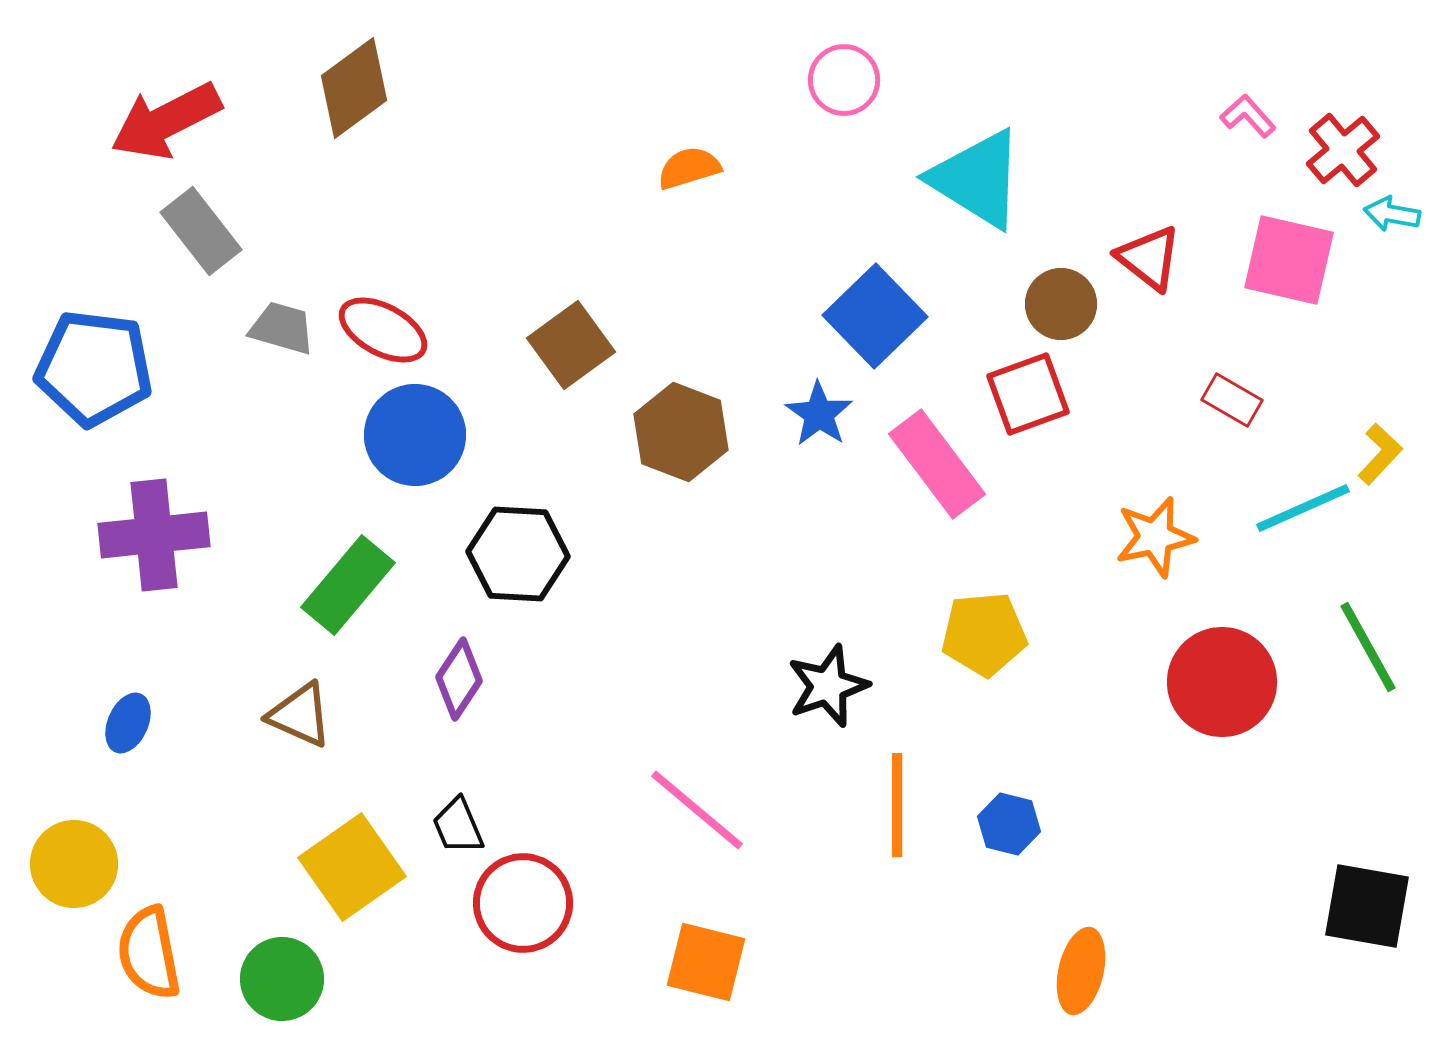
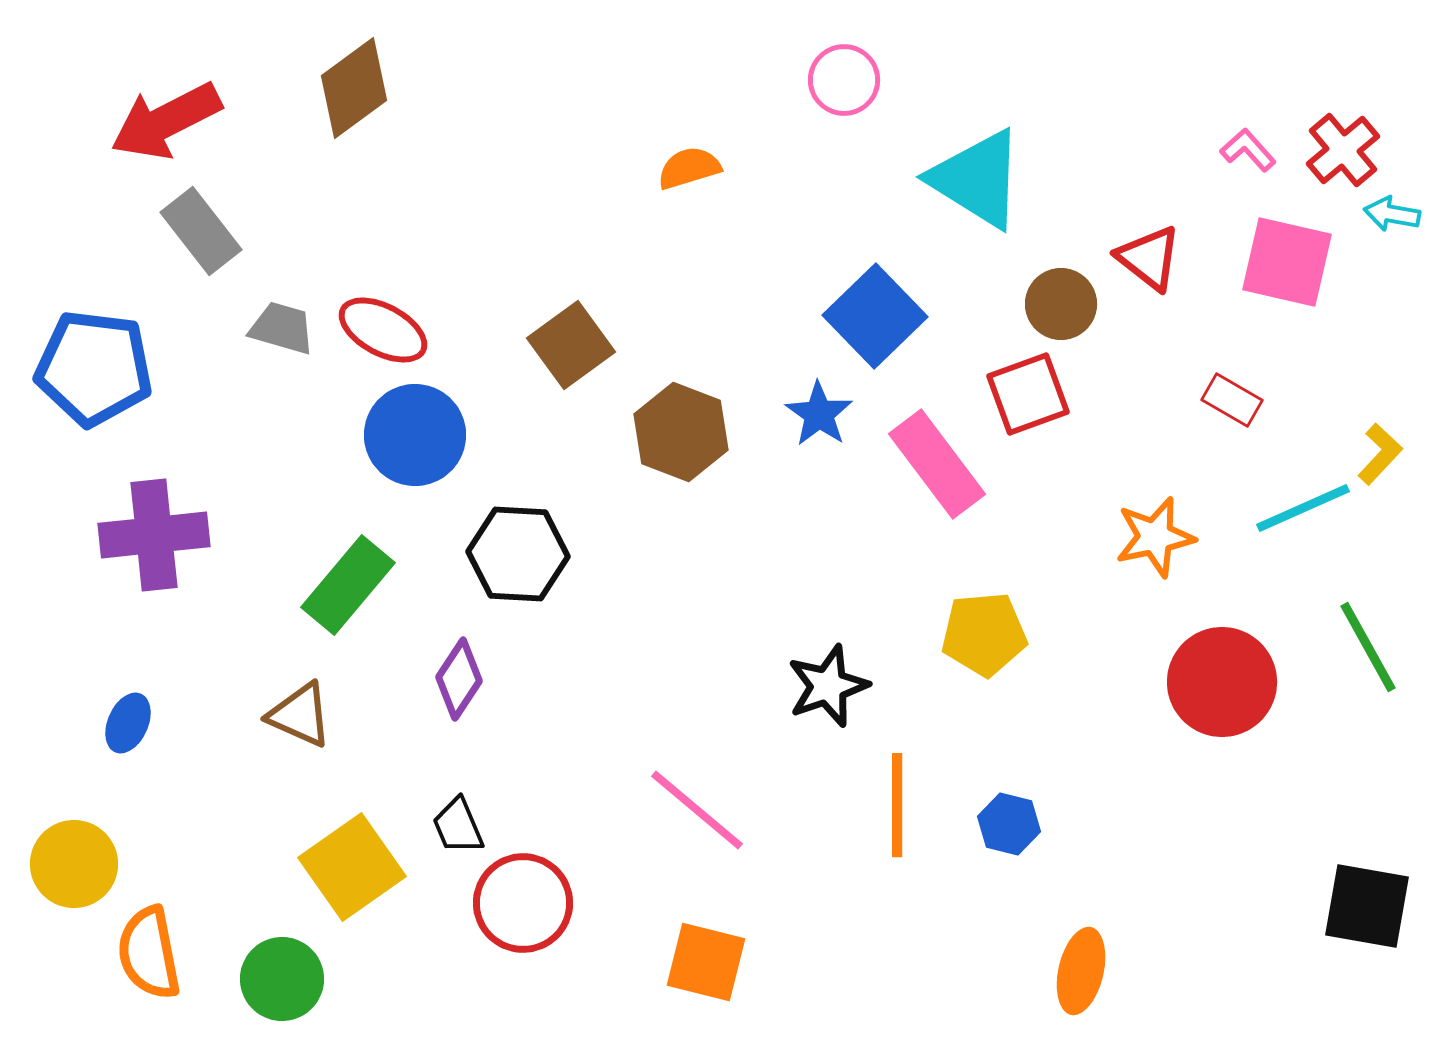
pink L-shape at (1248, 116): moved 34 px down
pink square at (1289, 260): moved 2 px left, 2 px down
